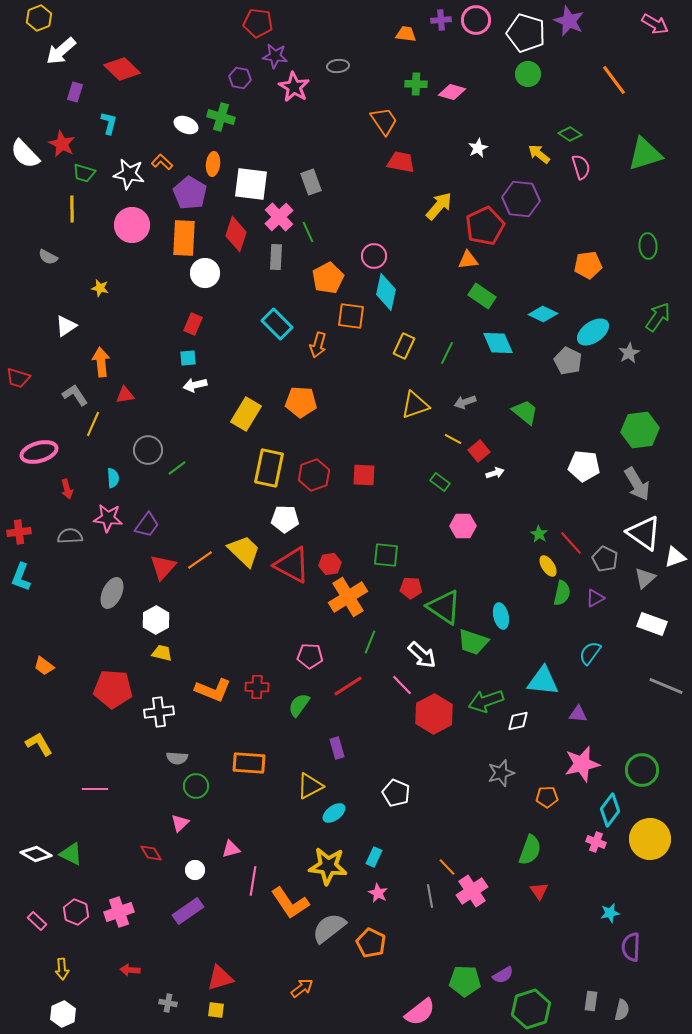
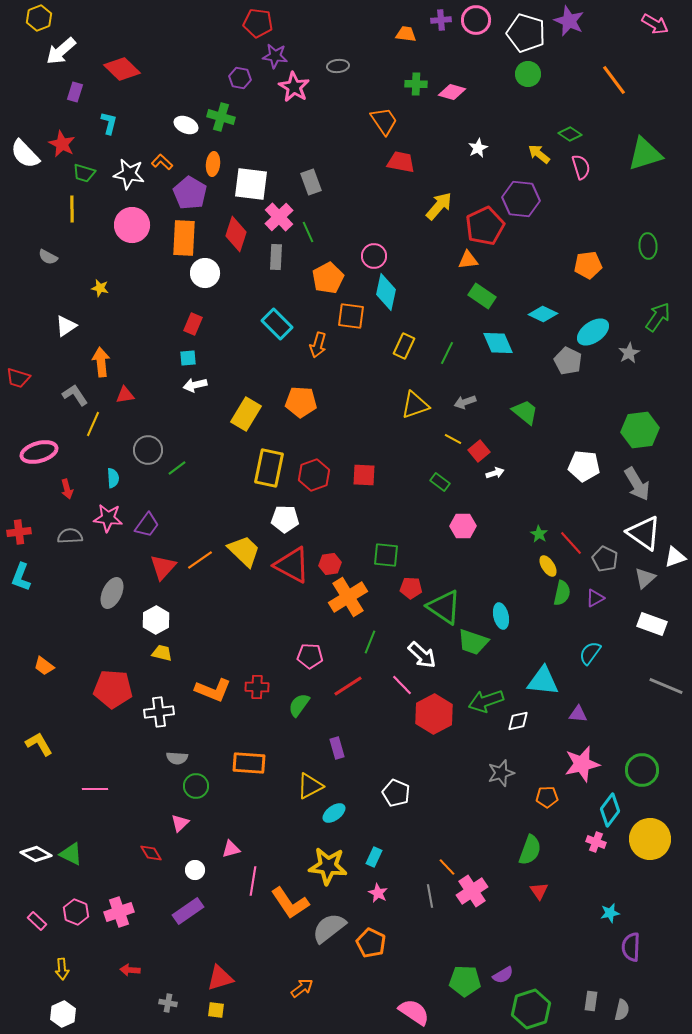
pink semicircle at (420, 1012): moved 6 px left; rotated 108 degrees counterclockwise
